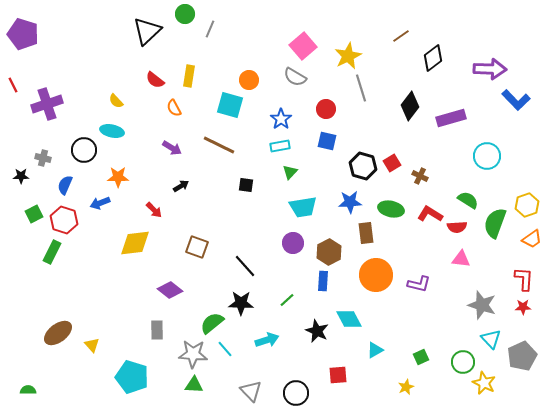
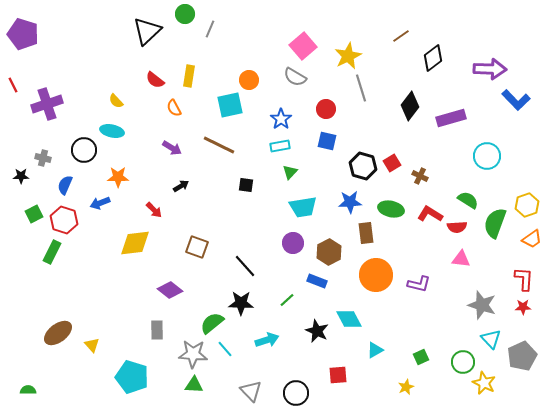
cyan square at (230, 105): rotated 28 degrees counterclockwise
blue rectangle at (323, 281): moved 6 px left; rotated 72 degrees counterclockwise
